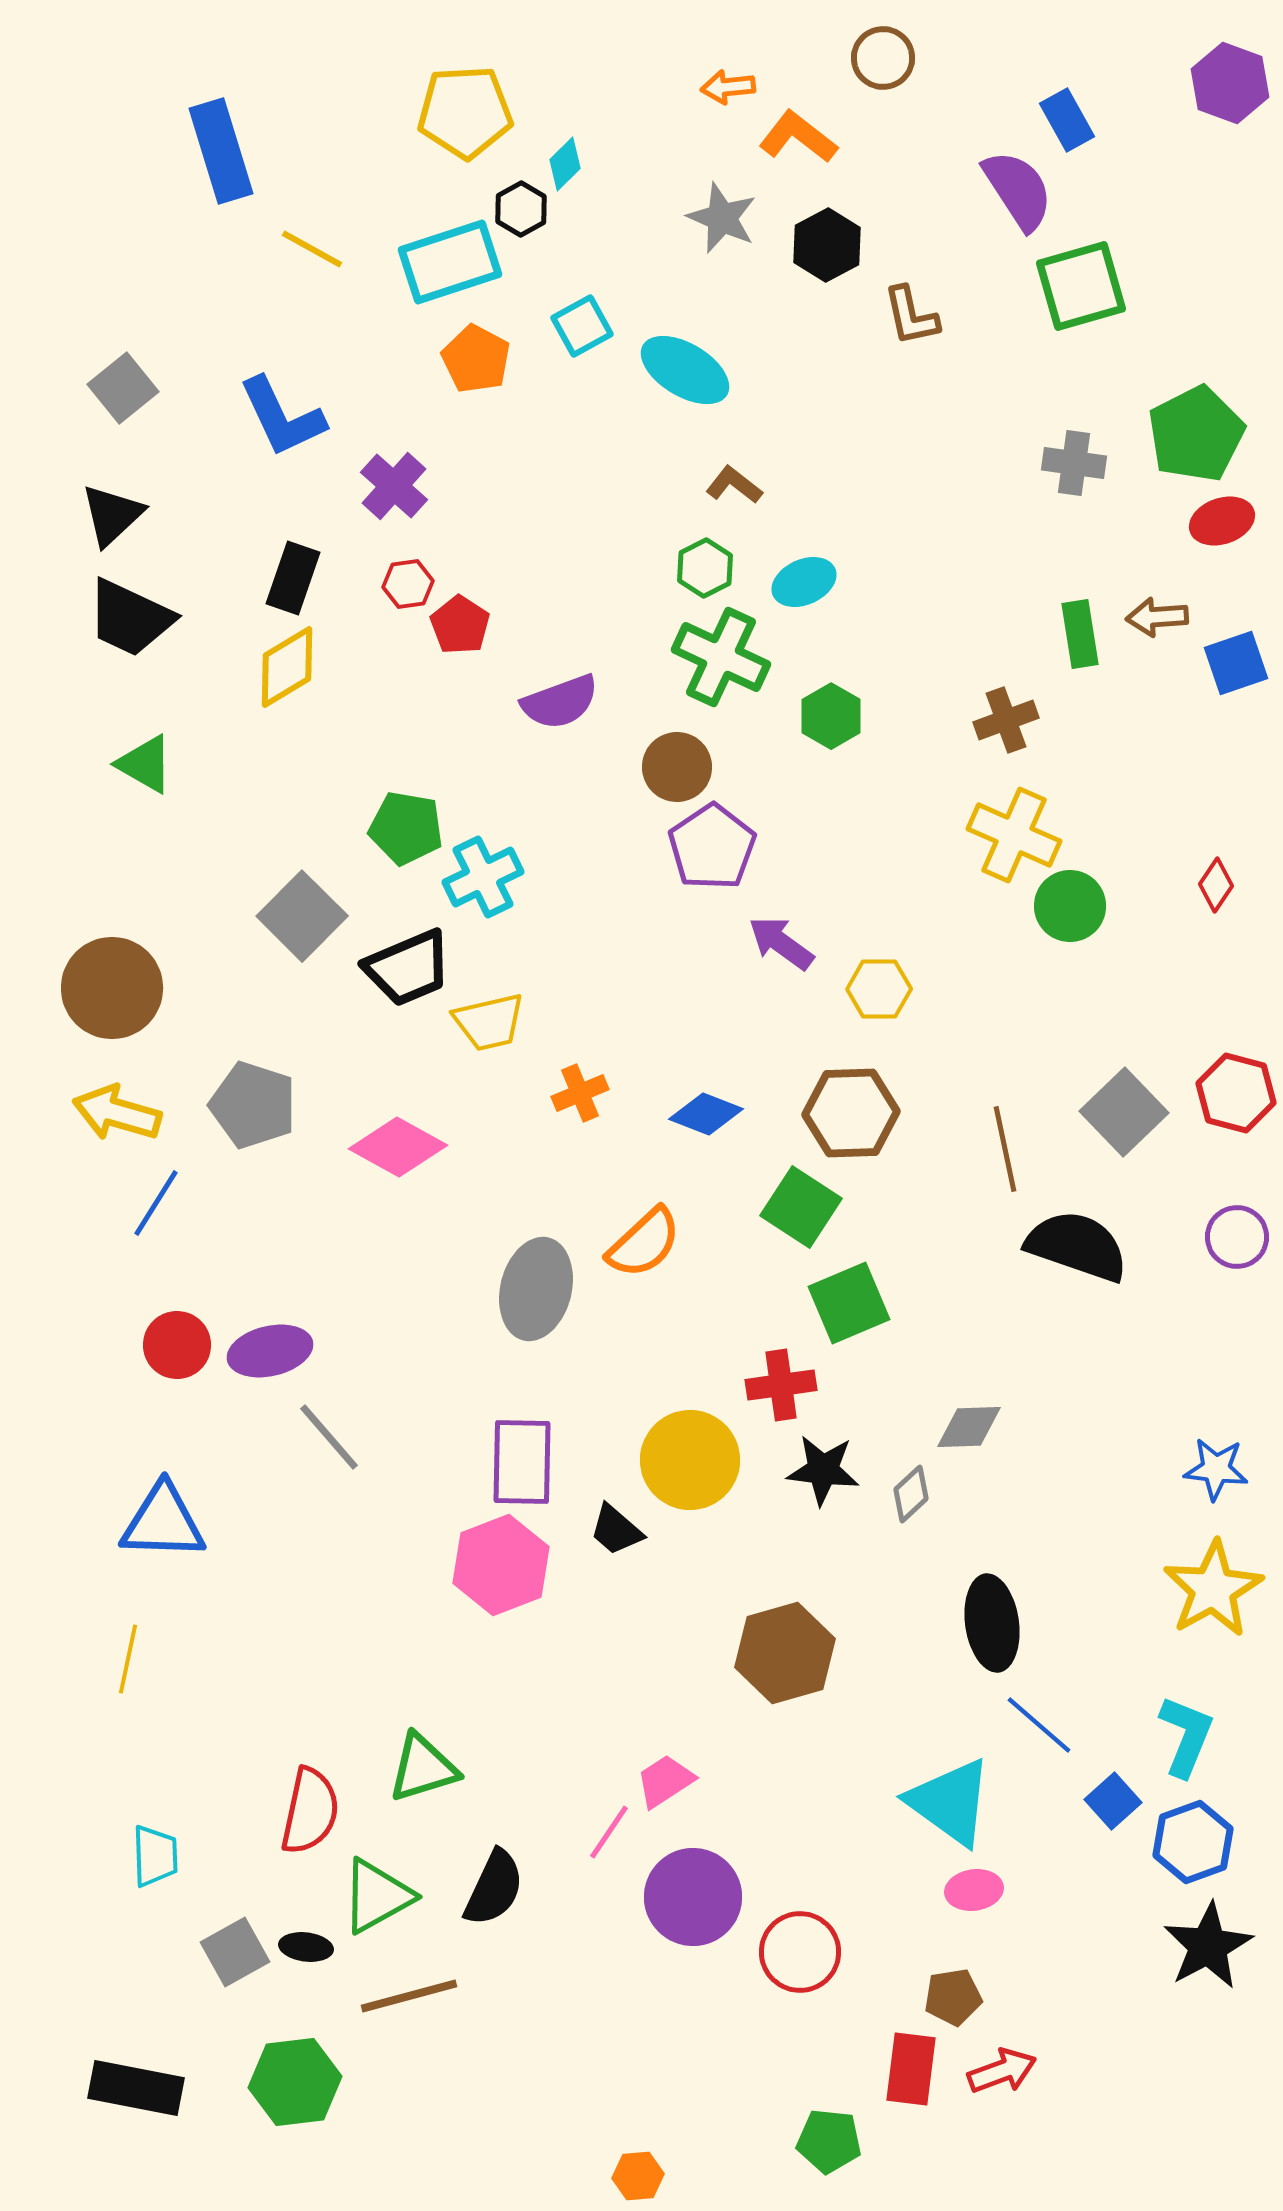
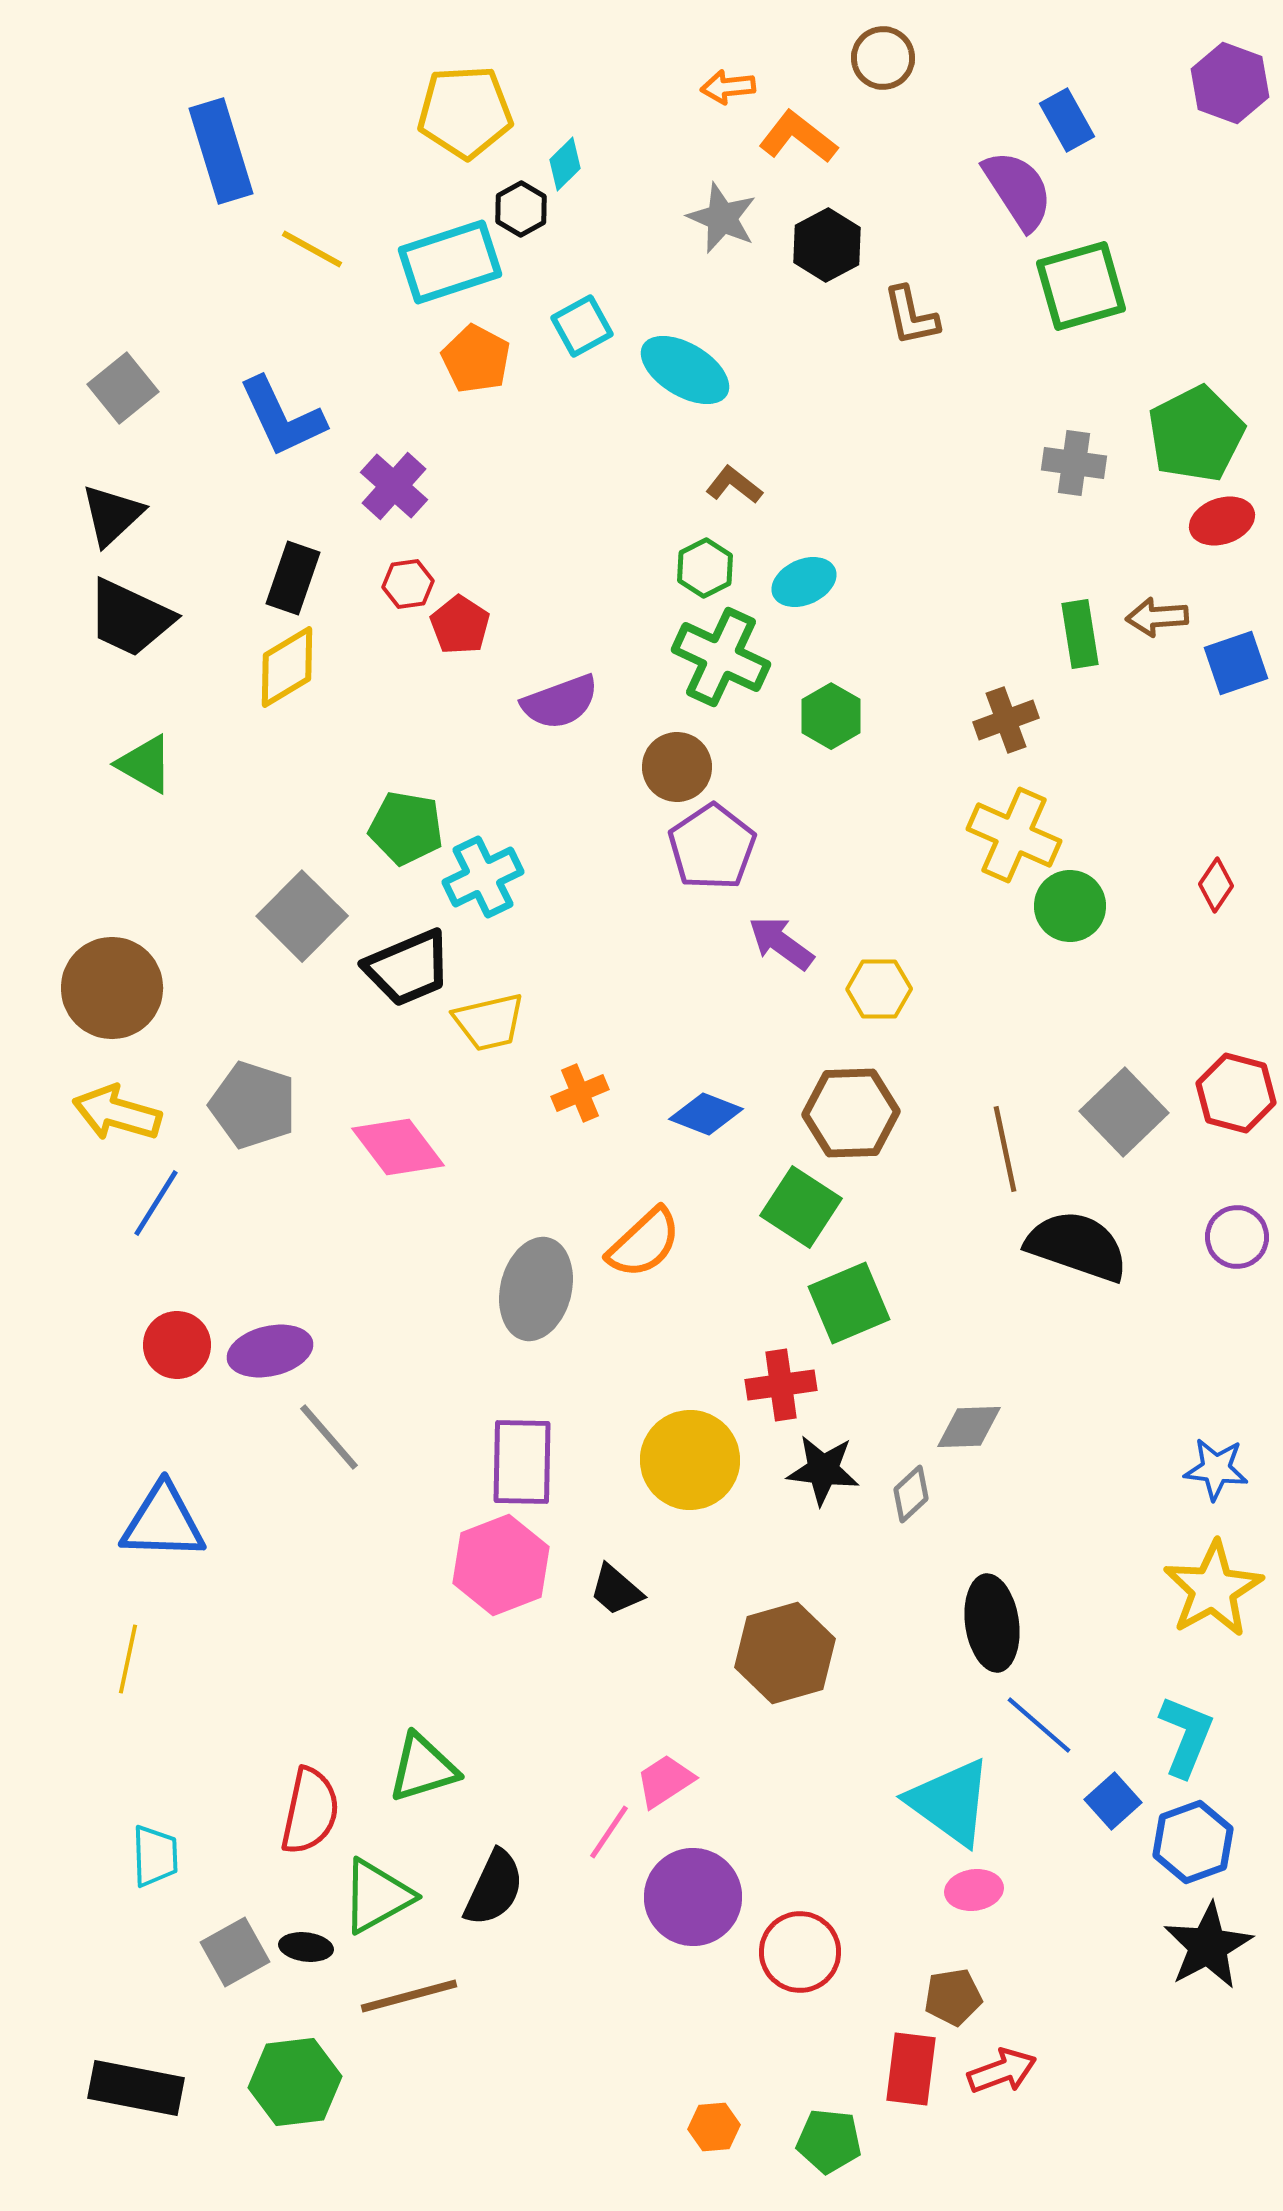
pink diamond at (398, 1147): rotated 24 degrees clockwise
black trapezoid at (616, 1530): moved 60 px down
orange hexagon at (638, 2176): moved 76 px right, 49 px up
